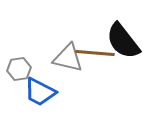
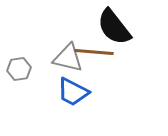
black semicircle: moved 9 px left, 14 px up
brown line: moved 1 px left, 1 px up
blue trapezoid: moved 33 px right
